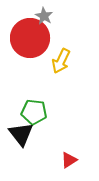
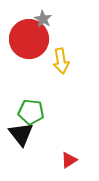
gray star: moved 1 px left, 3 px down
red circle: moved 1 px left, 1 px down
yellow arrow: rotated 35 degrees counterclockwise
green pentagon: moved 3 px left
